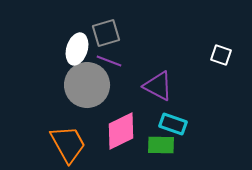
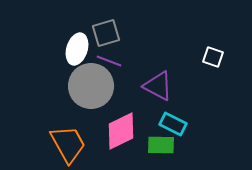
white square: moved 8 px left, 2 px down
gray circle: moved 4 px right, 1 px down
cyan rectangle: rotated 8 degrees clockwise
